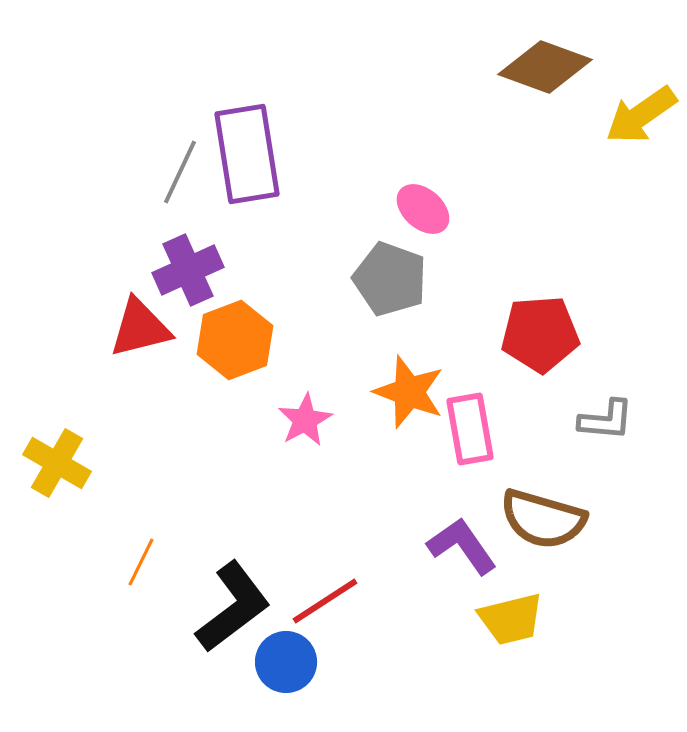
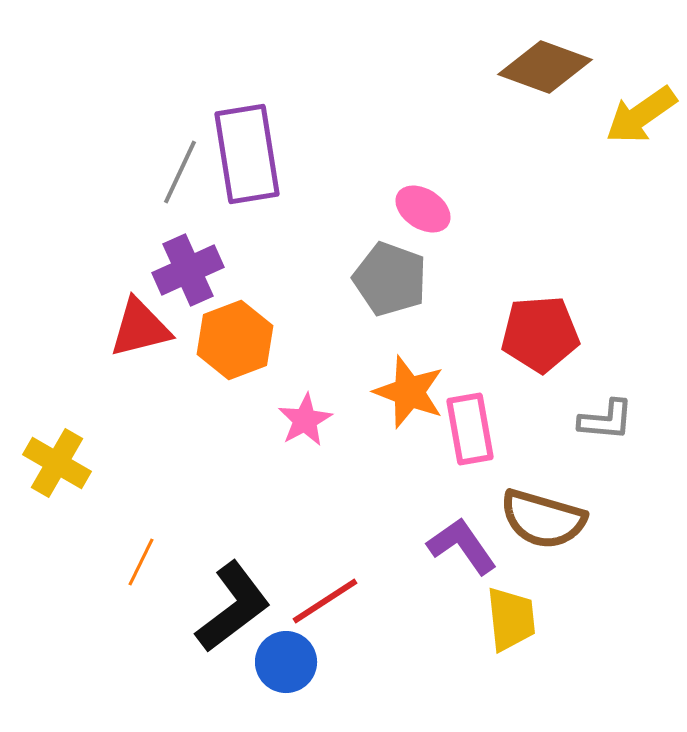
pink ellipse: rotated 8 degrees counterclockwise
yellow trapezoid: rotated 82 degrees counterclockwise
